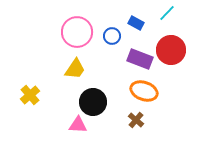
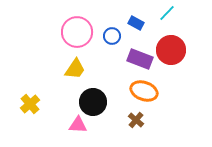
yellow cross: moved 9 px down
